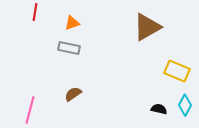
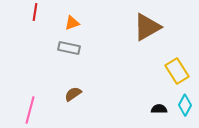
yellow rectangle: rotated 35 degrees clockwise
black semicircle: rotated 14 degrees counterclockwise
